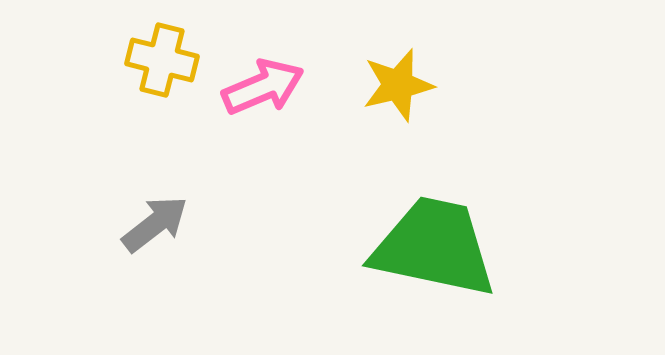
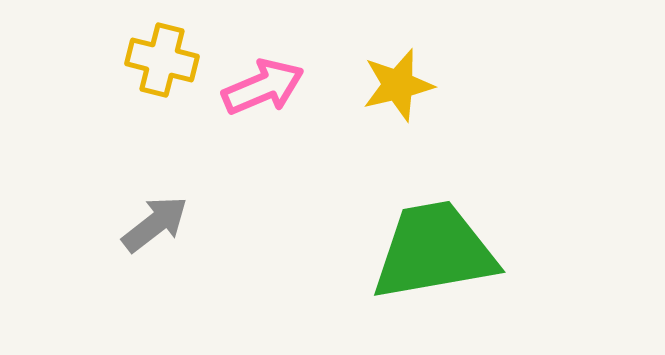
green trapezoid: moved 4 px down; rotated 22 degrees counterclockwise
